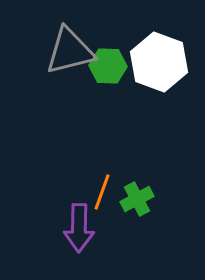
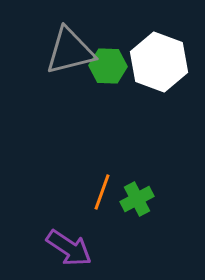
purple arrow: moved 10 px left, 20 px down; rotated 57 degrees counterclockwise
